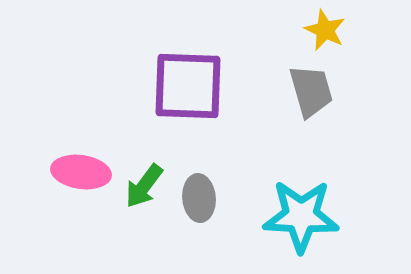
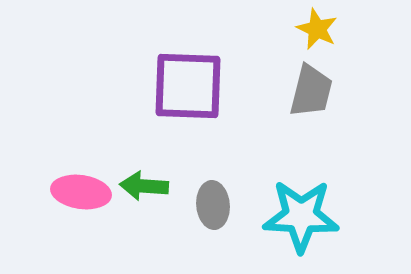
yellow star: moved 8 px left, 1 px up
gray trapezoid: rotated 30 degrees clockwise
pink ellipse: moved 20 px down
green arrow: rotated 57 degrees clockwise
gray ellipse: moved 14 px right, 7 px down
